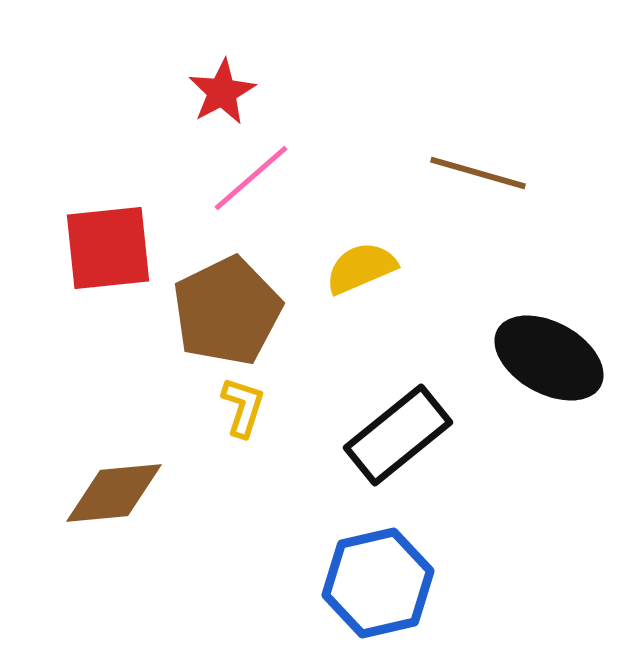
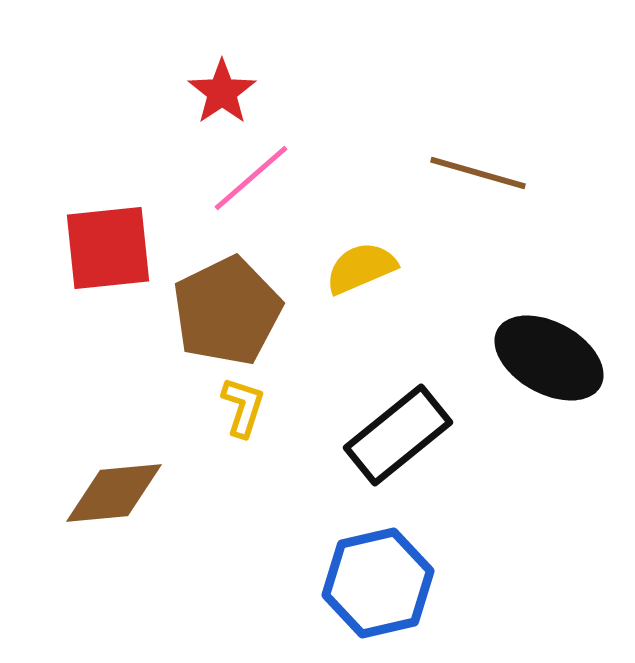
red star: rotated 6 degrees counterclockwise
